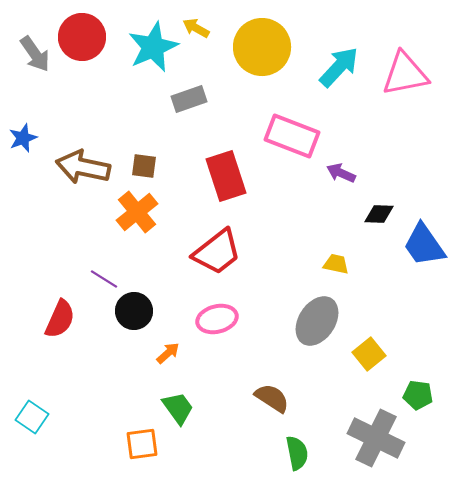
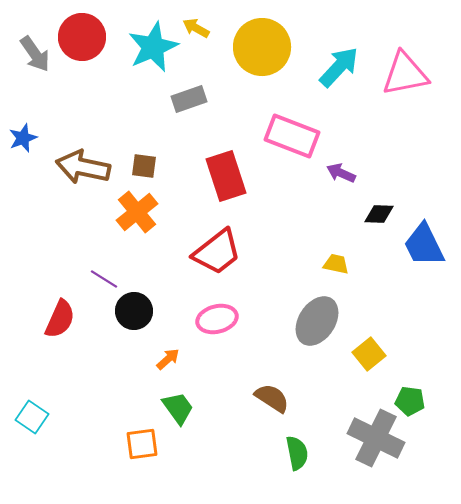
blue trapezoid: rotated 9 degrees clockwise
orange arrow: moved 6 px down
green pentagon: moved 8 px left, 6 px down
